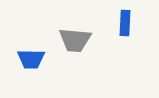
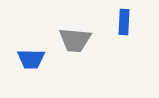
blue rectangle: moved 1 px left, 1 px up
